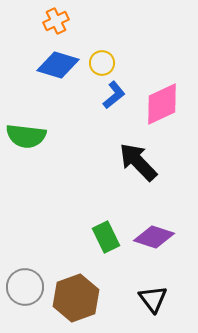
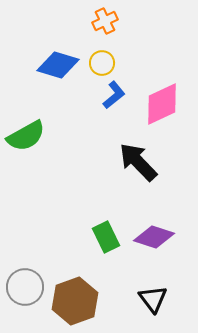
orange cross: moved 49 px right
green semicircle: rotated 36 degrees counterclockwise
brown hexagon: moved 1 px left, 3 px down
